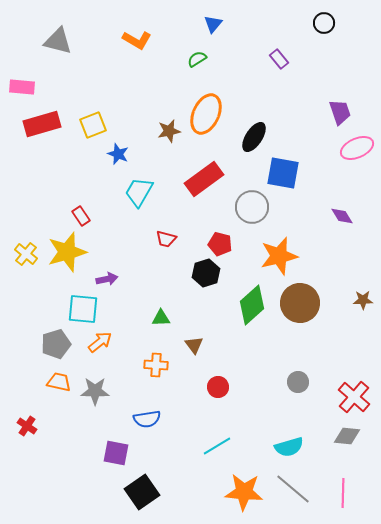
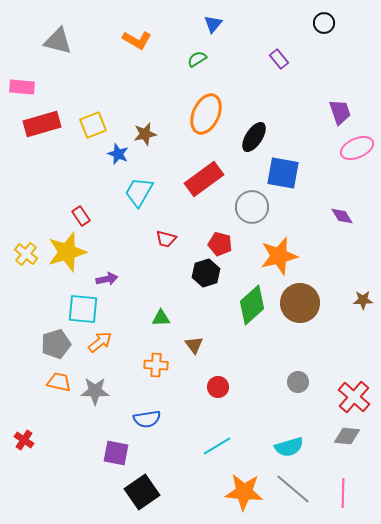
brown star at (169, 131): moved 24 px left, 3 px down
red cross at (27, 426): moved 3 px left, 14 px down
